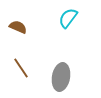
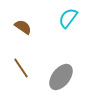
brown semicircle: moved 5 px right; rotated 12 degrees clockwise
gray ellipse: rotated 28 degrees clockwise
